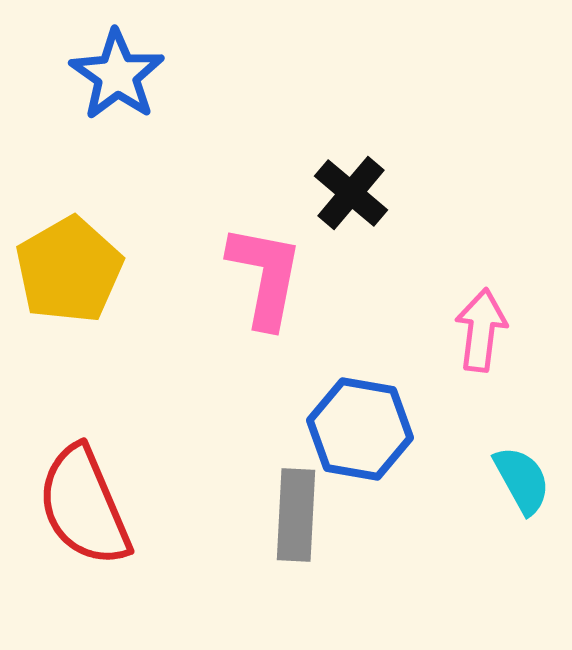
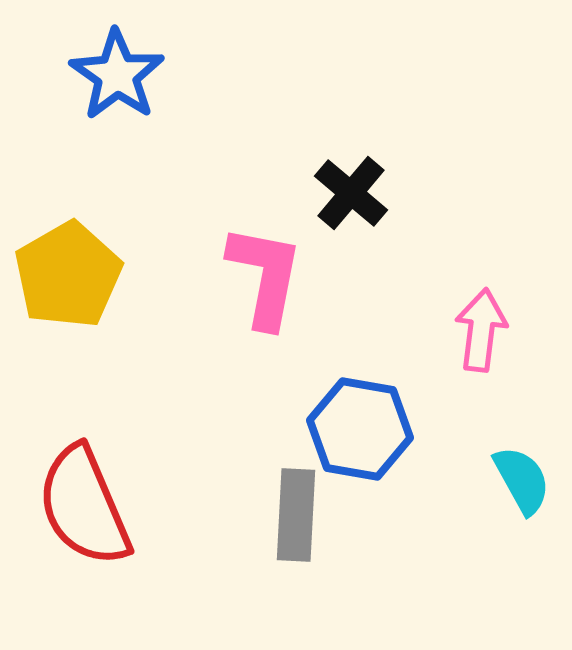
yellow pentagon: moved 1 px left, 5 px down
